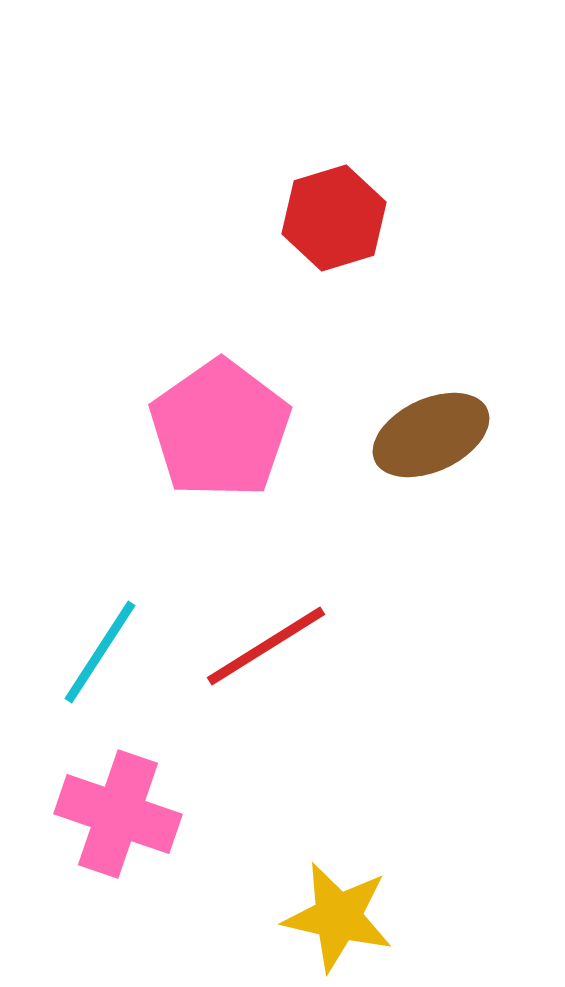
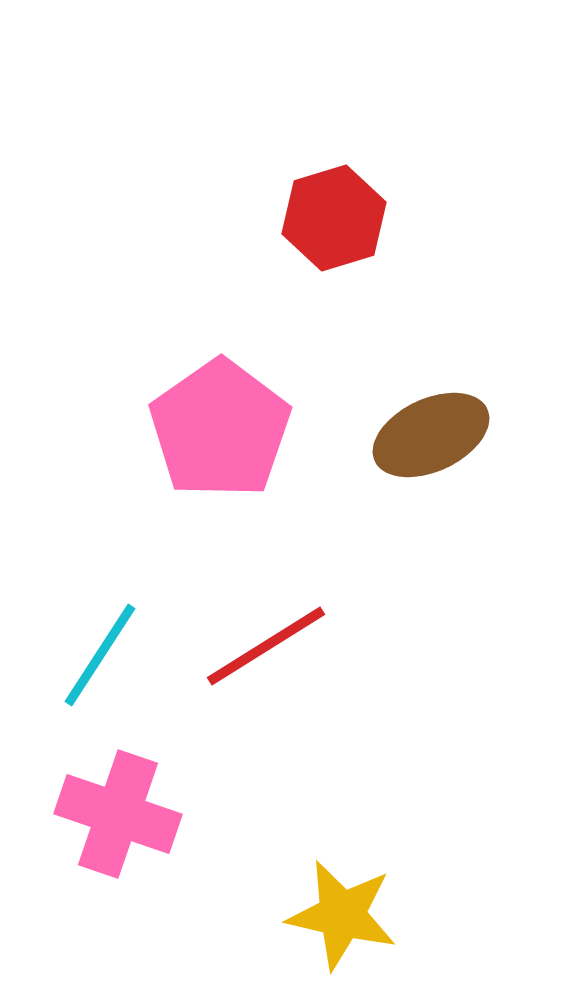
cyan line: moved 3 px down
yellow star: moved 4 px right, 2 px up
